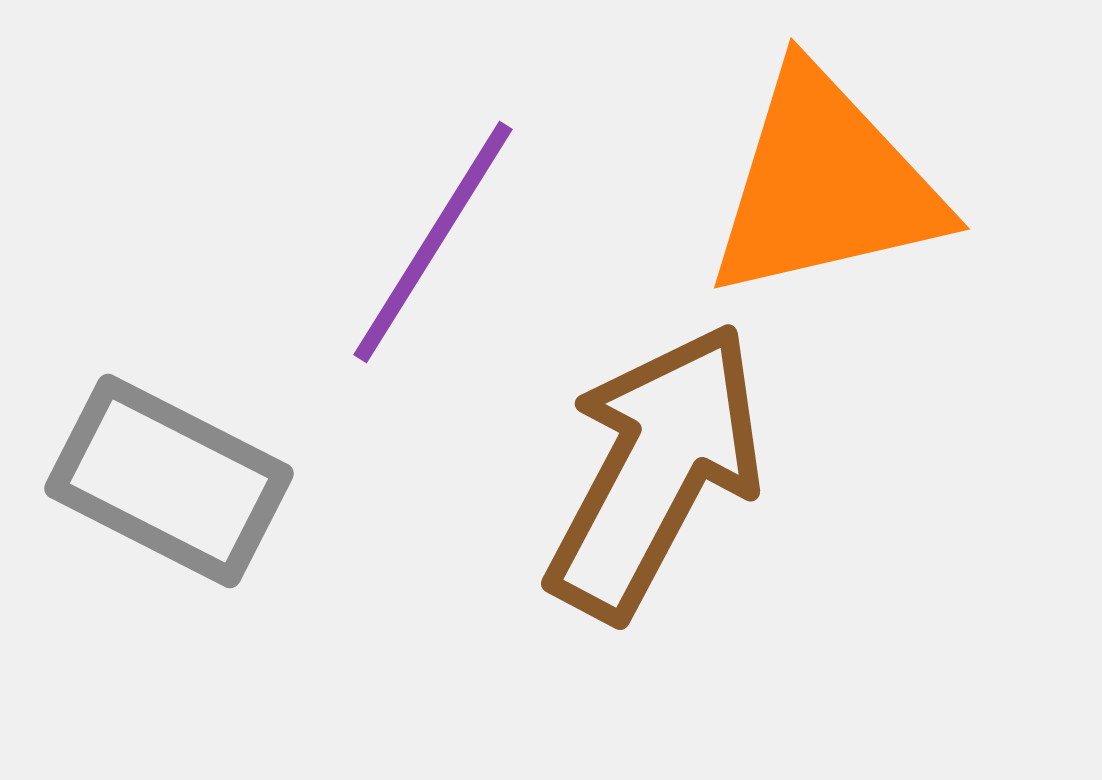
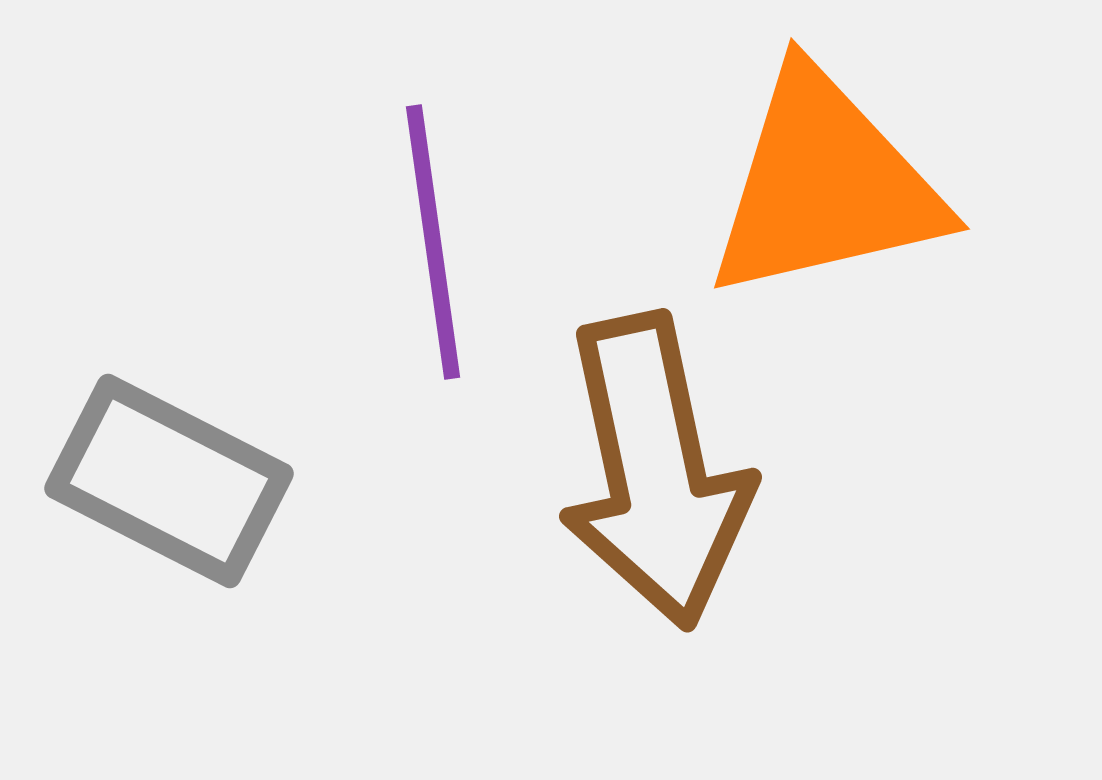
purple line: rotated 40 degrees counterclockwise
brown arrow: rotated 140 degrees clockwise
